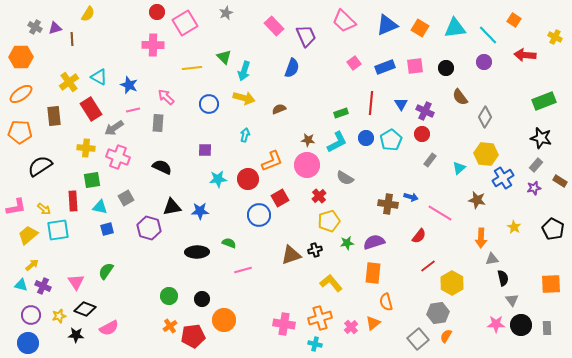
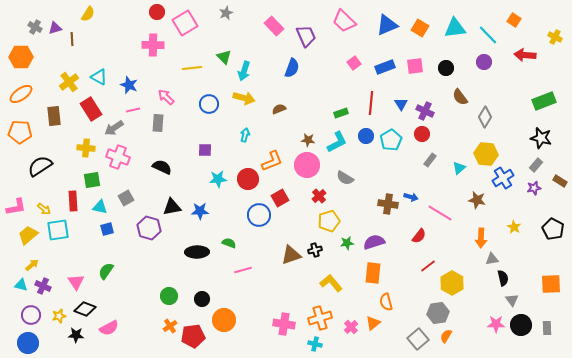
blue circle at (366, 138): moved 2 px up
